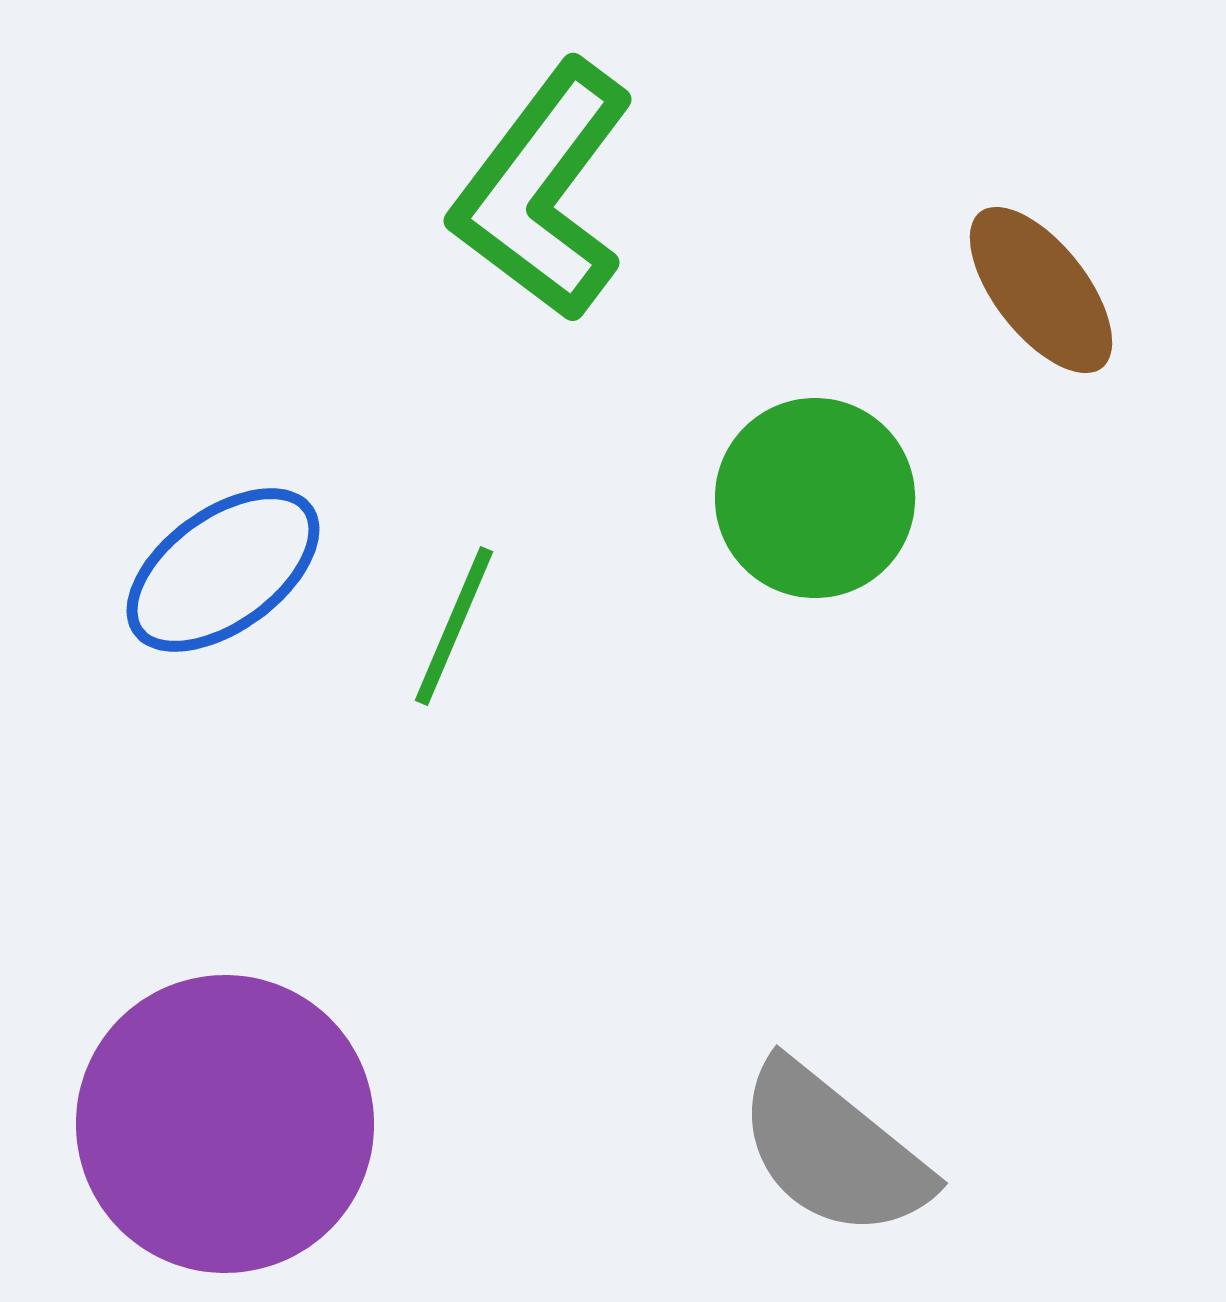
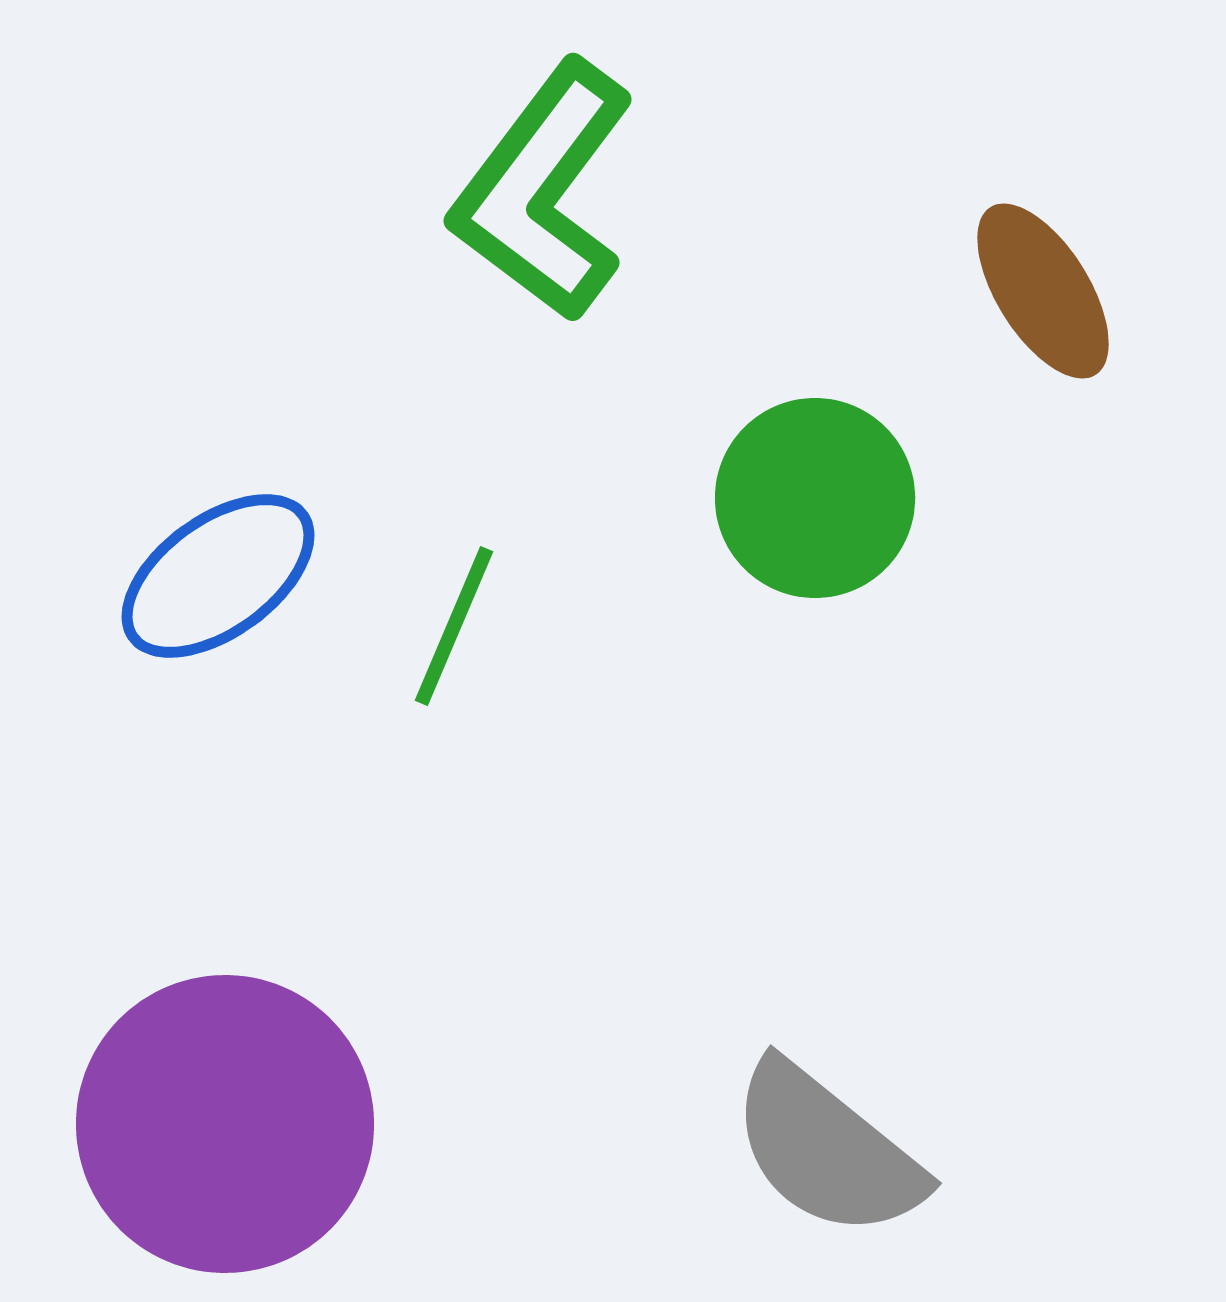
brown ellipse: moved 2 px right, 1 px down; rotated 6 degrees clockwise
blue ellipse: moved 5 px left, 6 px down
gray semicircle: moved 6 px left
